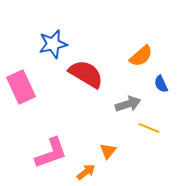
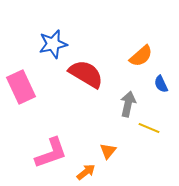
gray arrow: rotated 60 degrees counterclockwise
